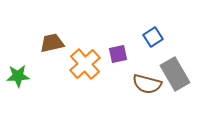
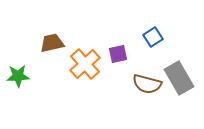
gray rectangle: moved 4 px right, 4 px down
